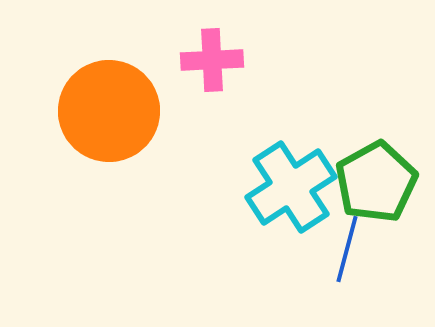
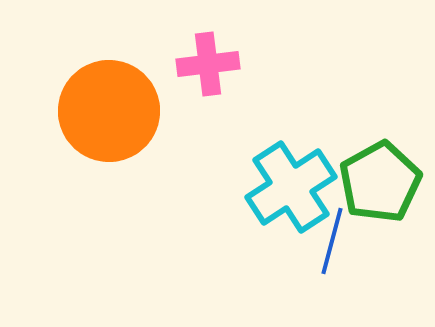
pink cross: moved 4 px left, 4 px down; rotated 4 degrees counterclockwise
green pentagon: moved 4 px right
blue line: moved 15 px left, 8 px up
